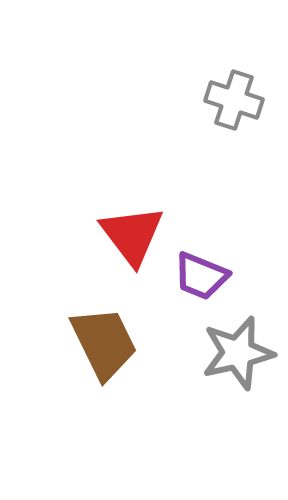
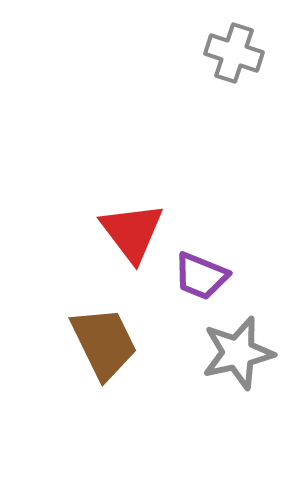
gray cross: moved 47 px up
red triangle: moved 3 px up
